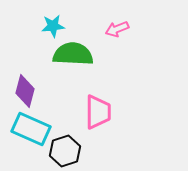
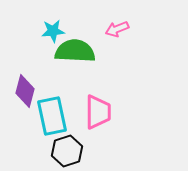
cyan star: moved 5 px down
green semicircle: moved 2 px right, 3 px up
cyan rectangle: moved 21 px right, 13 px up; rotated 54 degrees clockwise
black hexagon: moved 2 px right
